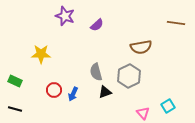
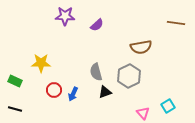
purple star: rotated 18 degrees counterclockwise
yellow star: moved 9 px down
